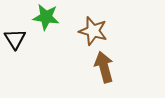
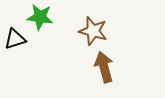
green star: moved 6 px left
black triangle: rotated 45 degrees clockwise
